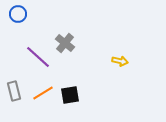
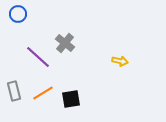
black square: moved 1 px right, 4 px down
